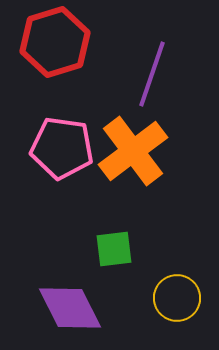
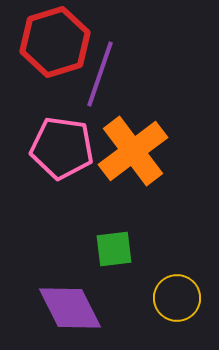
purple line: moved 52 px left
